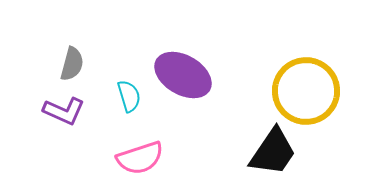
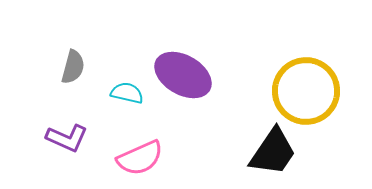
gray semicircle: moved 1 px right, 3 px down
cyan semicircle: moved 2 px left, 3 px up; rotated 60 degrees counterclockwise
purple L-shape: moved 3 px right, 27 px down
pink semicircle: rotated 6 degrees counterclockwise
